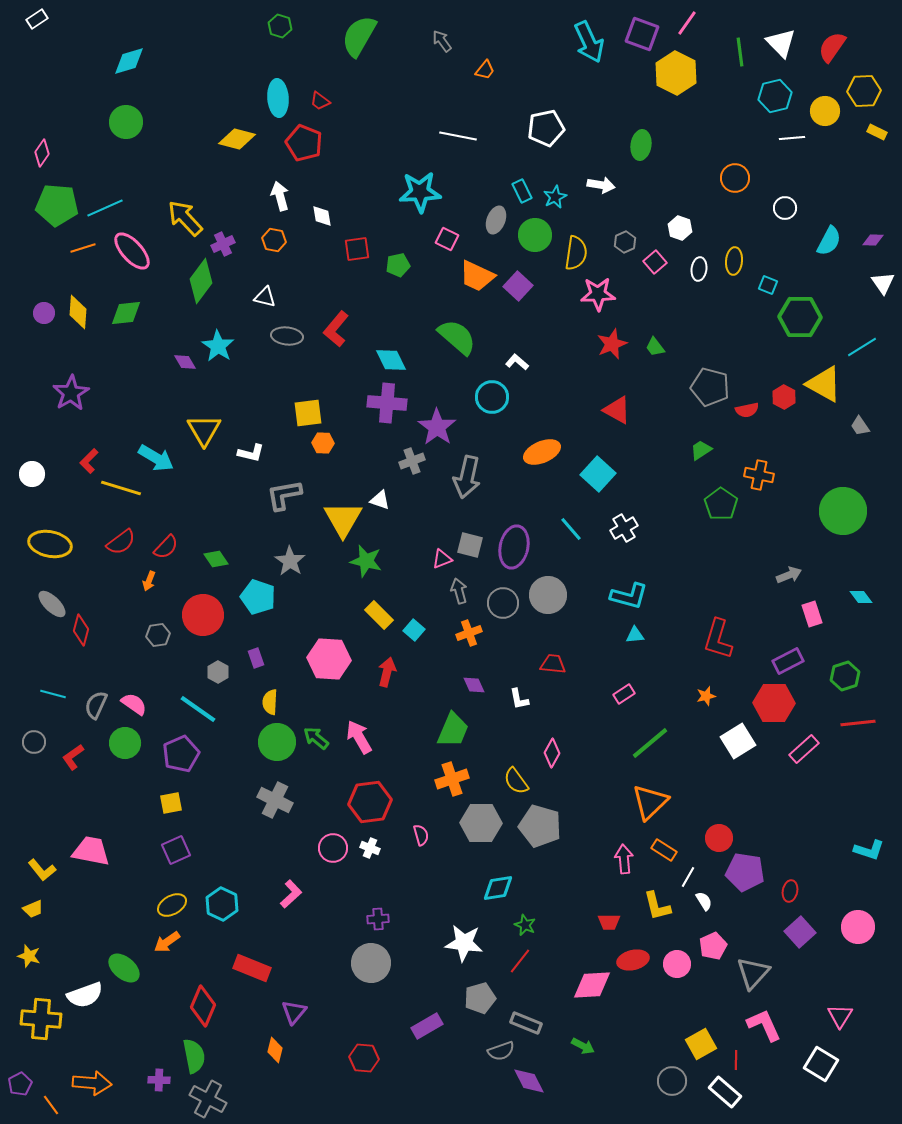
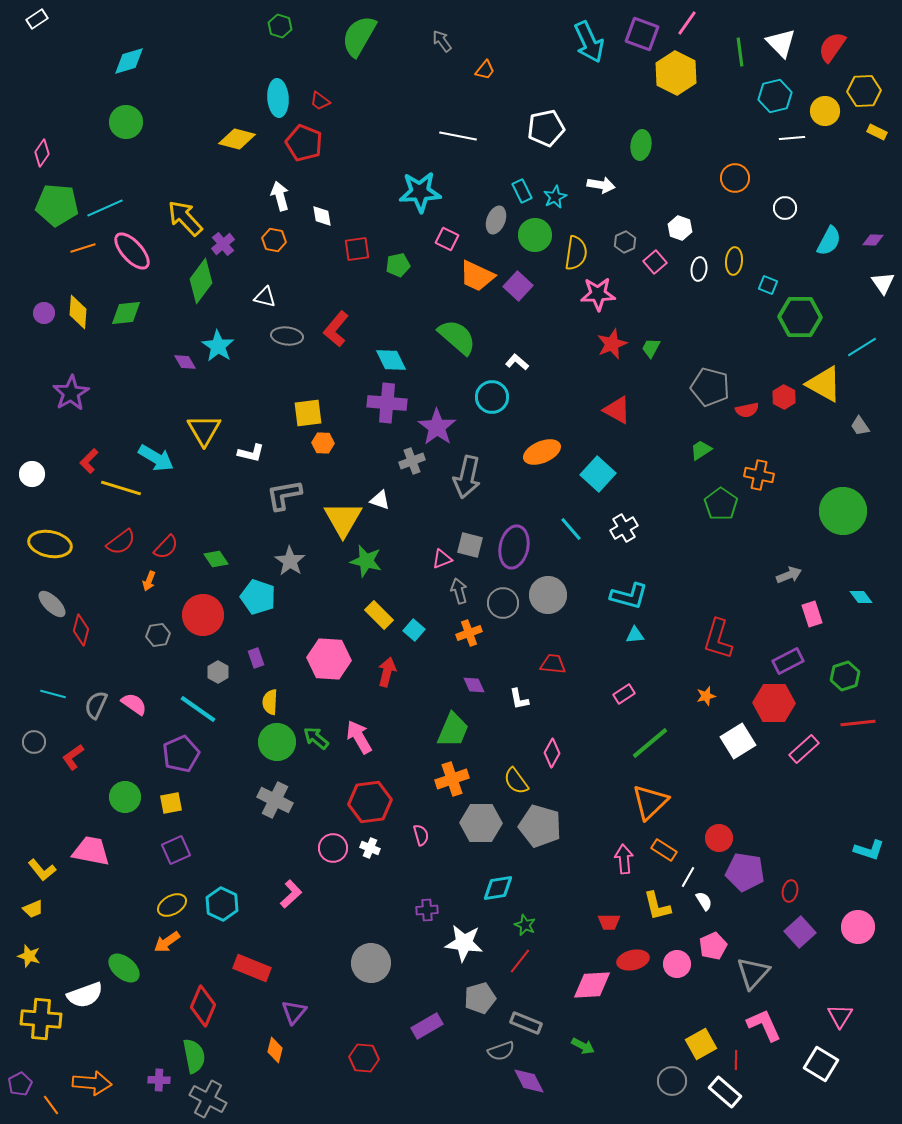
purple cross at (223, 244): rotated 15 degrees counterclockwise
green trapezoid at (655, 347): moved 4 px left, 1 px down; rotated 65 degrees clockwise
green circle at (125, 743): moved 54 px down
purple cross at (378, 919): moved 49 px right, 9 px up
